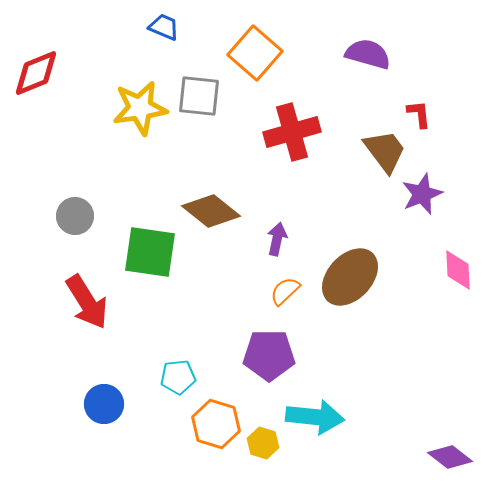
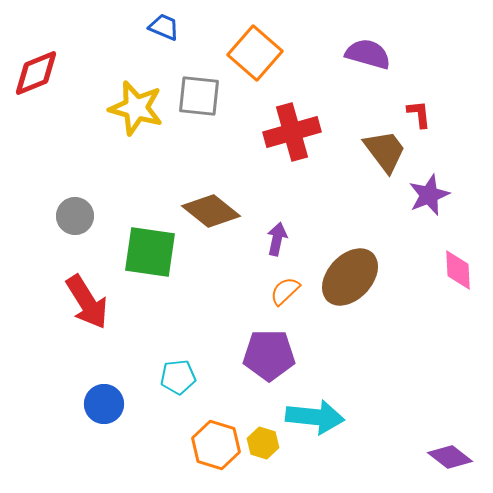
yellow star: moved 4 px left; rotated 24 degrees clockwise
purple star: moved 7 px right, 1 px down
orange hexagon: moved 21 px down
